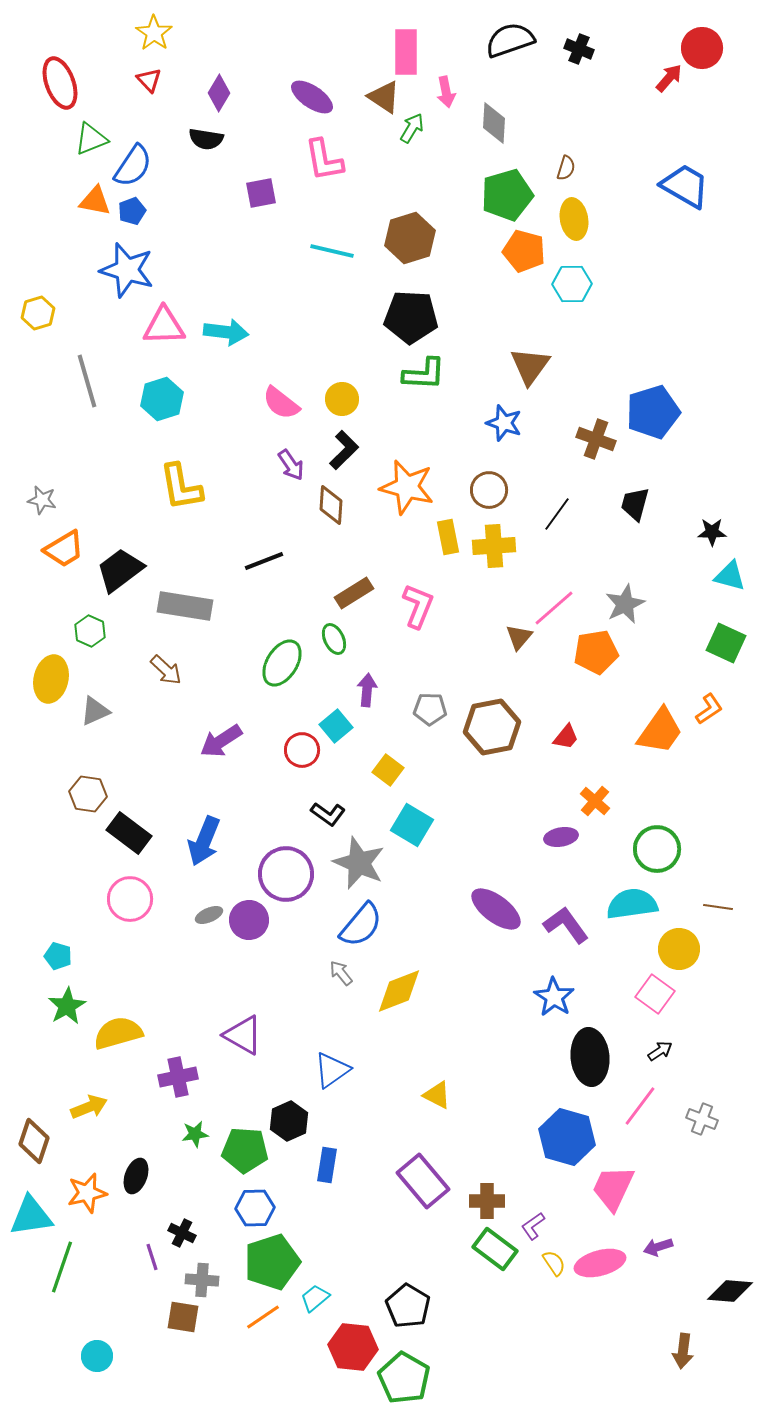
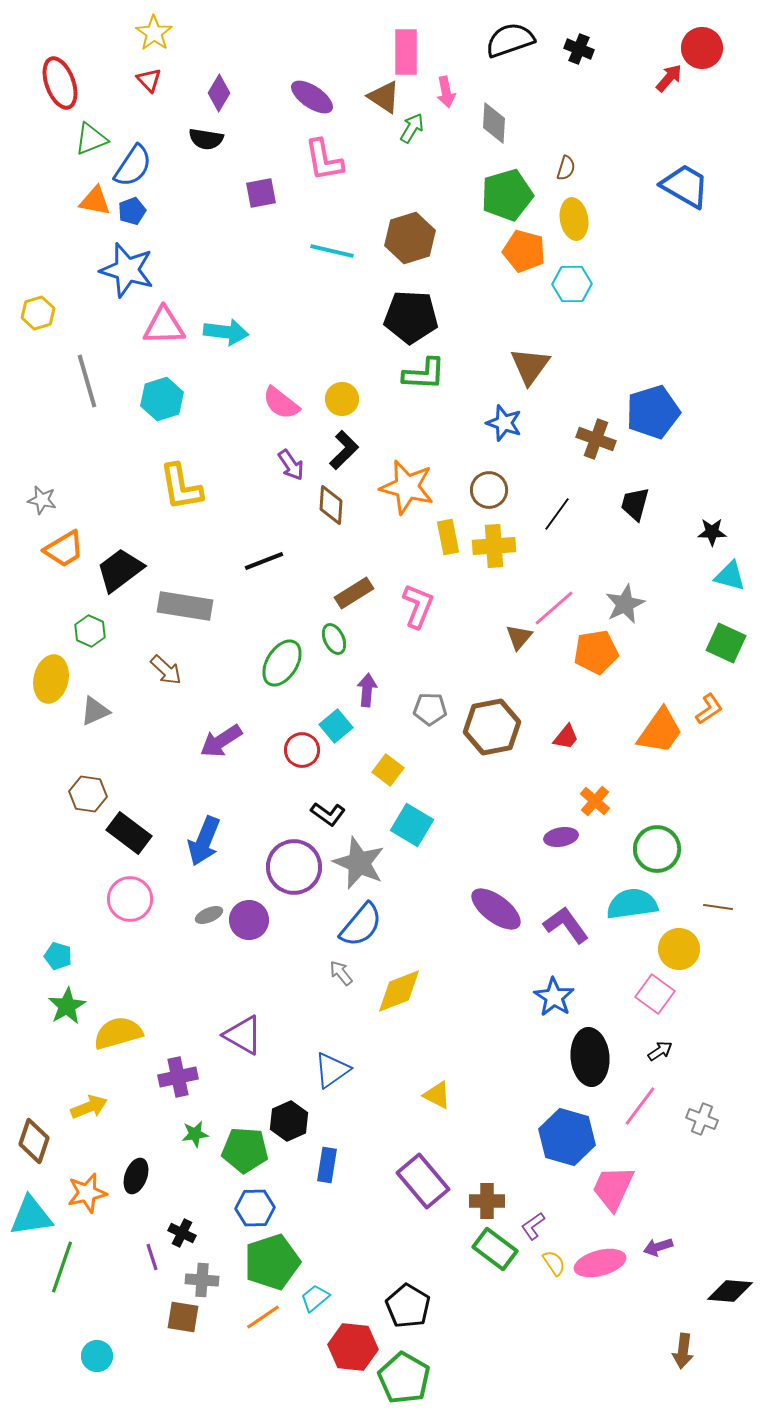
purple circle at (286, 874): moved 8 px right, 7 px up
